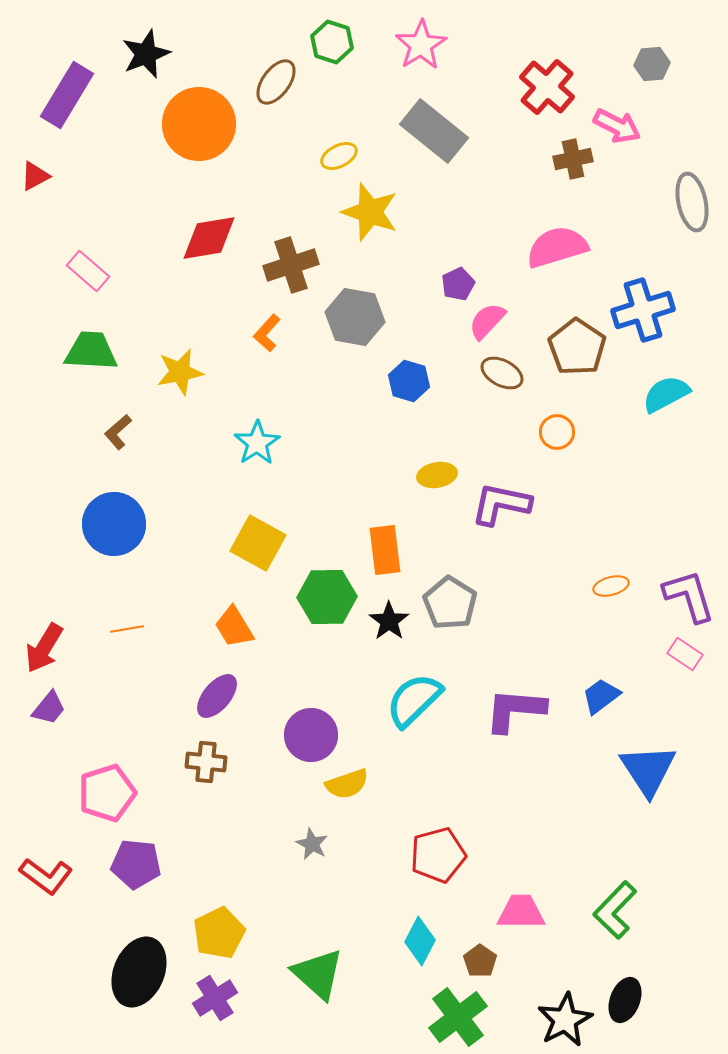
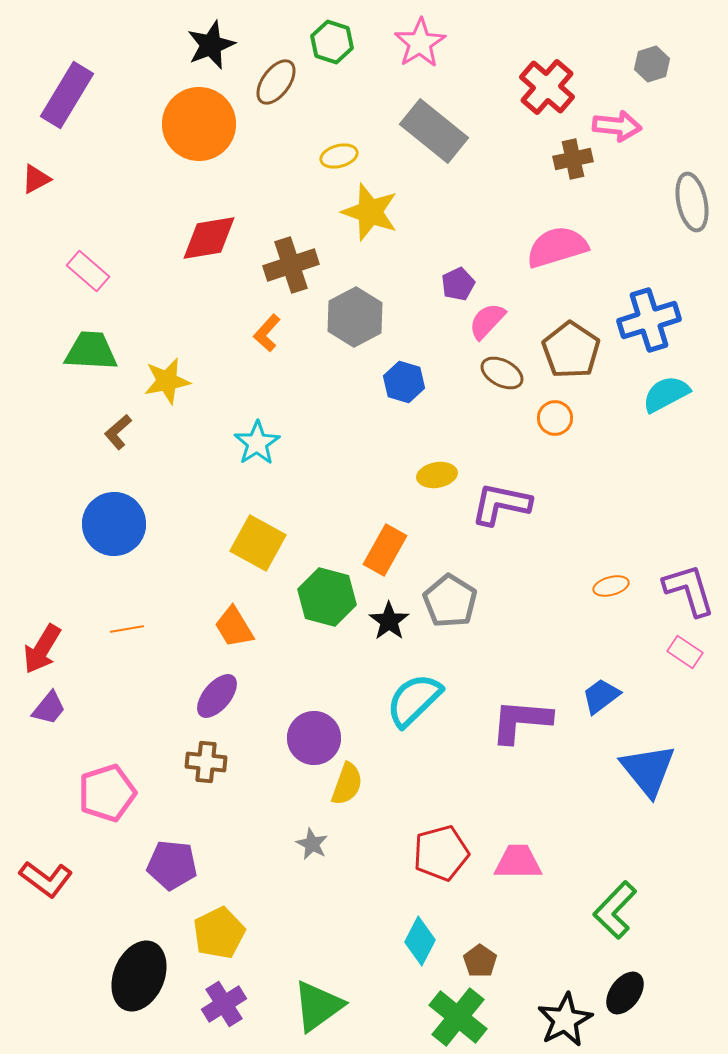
pink star at (421, 45): moved 1 px left, 2 px up
black star at (146, 54): moved 65 px right, 9 px up
gray hexagon at (652, 64): rotated 12 degrees counterclockwise
pink arrow at (617, 126): rotated 21 degrees counterclockwise
yellow ellipse at (339, 156): rotated 12 degrees clockwise
red triangle at (35, 176): moved 1 px right, 3 px down
blue cross at (643, 310): moved 6 px right, 10 px down
gray hexagon at (355, 317): rotated 22 degrees clockwise
brown pentagon at (577, 347): moved 6 px left, 3 px down
yellow star at (180, 372): moved 13 px left, 9 px down
blue hexagon at (409, 381): moved 5 px left, 1 px down
orange circle at (557, 432): moved 2 px left, 14 px up
orange rectangle at (385, 550): rotated 36 degrees clockwise
purple L-shape at (689, 596): moved 6 px up
green hexagon at (327, 597): rotated 16 degrees clockwise
gray pentagon at (450, 603): moved 2 px up
red arrow at (44, 648): moved 2 px left, 1 px down
pink rectangle at (685, 654): moved 2 px up
purple L-shape at (515, 710): moved 6 px right, 11 px down
purple circle at (311, 735): moved 3 px right, 3 px down
blue triangle at (648, 770): rotated 6 degrees counterclockwise
yellow semicircle at (347, 784): rotated 51 degrees counterclockwise
red pentagon at (438, 855): moved 3 px right, 2 px up
purple pentagon at (136, 864): moved 36 px right, 1 px down
red L-shape at (46, 876): moved 3 px down
pink trapezoid at (521, 912): moved 3 px left, 50 px up
black ellipse at (139, 972): moved 4 px down
green triangle at (318, 974): moved 32 px down; rotated 42 degrees clockwise
purple cross at (215, 998): moved 9 px right, 6 px down
black ellipse at (625, 1000): moved 7 px up; rotated 15 degrees clockwise
green cross at (458, 1017): rotated 14 degrees counterclockwise
